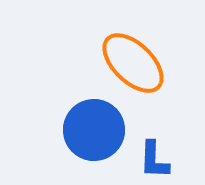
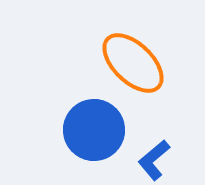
blue L-shape: rotated 48 degrees clockwise
